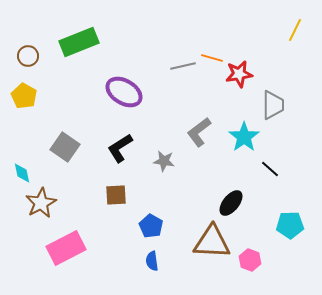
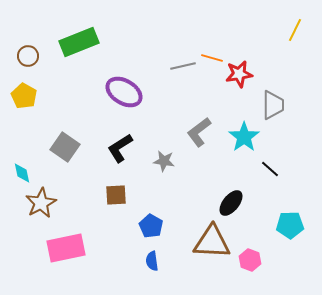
pink rectangle: rotated 15 degrees clockwise
